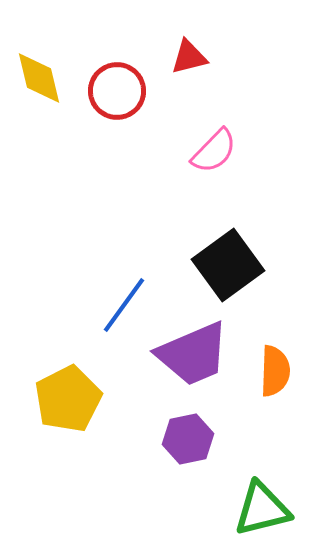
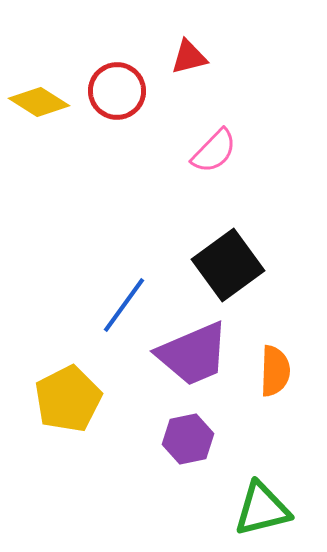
yellow diamond: moved 24 px down; rotated 44 degrees counterclockwise
